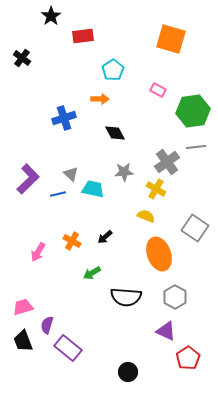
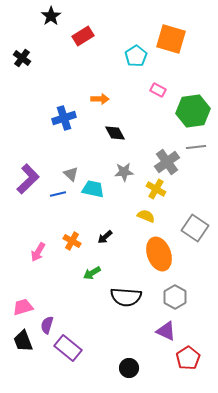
red rectangle: rotated 25 degrees counterclockwise
cyan pentagon: moved 23 px right, 14 px up
black circle: moved 1 px right, 4 px up
